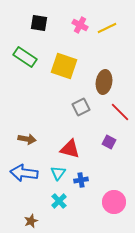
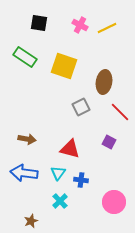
blue cross: rotated 16 degrees clockwise
cyan cross: moved 1 px right
